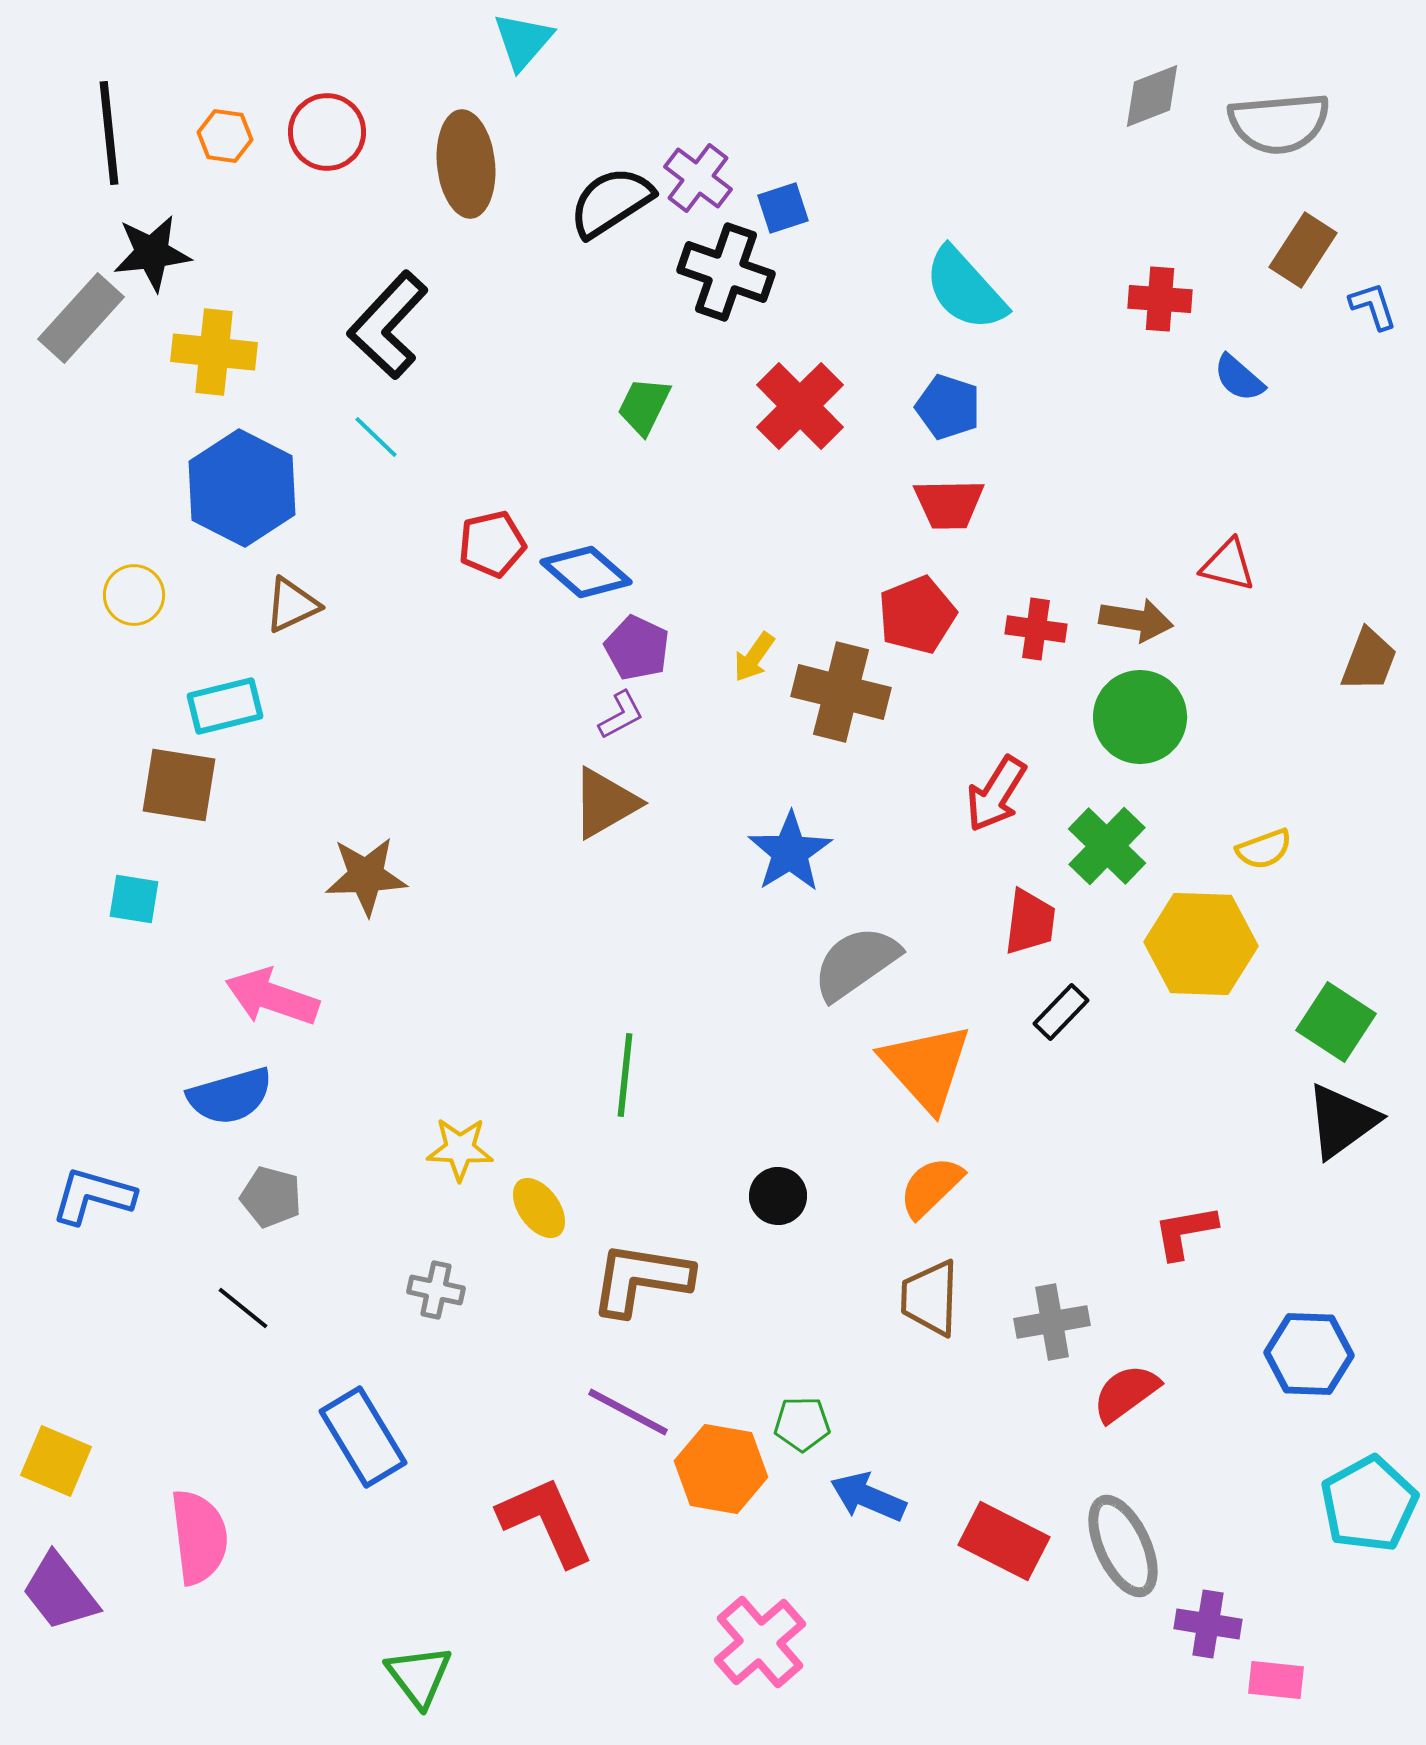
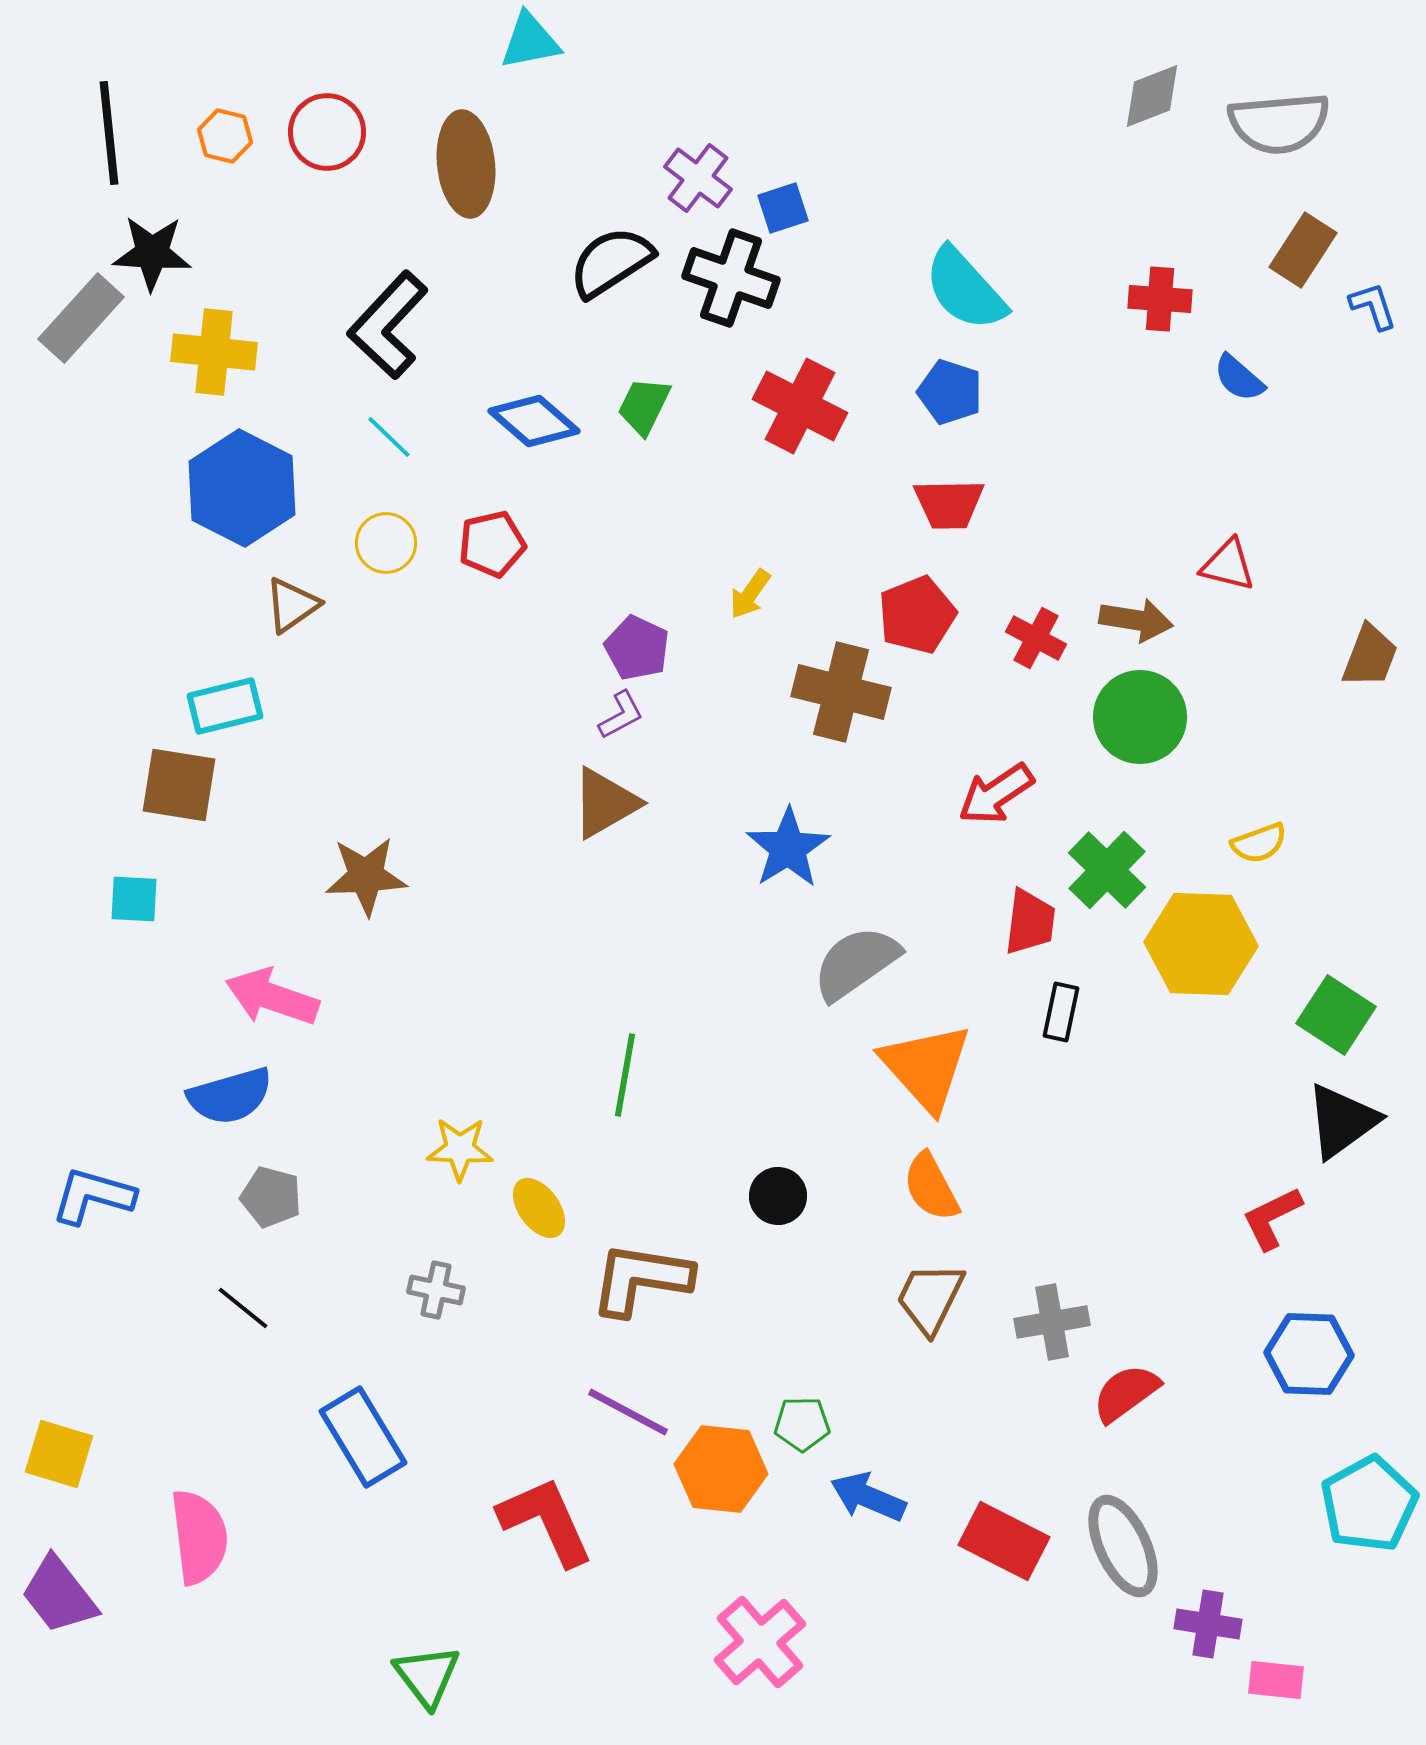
cyan triangle at (523, 41): moved 7 px right; rotated 38 degrees clockwise
orange hexagon at (225, 136): rotated 6 degrees clockwise
black semicircle at (611, 202): moved 60 px down
black star at (152, 253): rotated 10 degrees clockwise
black cross at (726, 272): moved 5 px right, 6 px down
red cross at (800, 406): rotated 18 degrees counterclockwise
blue pentagon at (948, 407): moved 2 px right, 15 px up
cyan line at (376, 437): moved 13 px right
blue diamond at (586, 572): moved 52 px left, 151 px up
yellow circle at (134, 595): moved 252 px right, 52 px up
brown triangle at (292, 605): rotated 10 degrees counterclockwise
red cross at (1036, 629): moved 9 px down; rotated 20 degrees clockwise
yellow arrow at (754, 657): moved 4 px left, 63 px up
brown trapezoid at (1369, 660): moved 1 px right, 4 px up
red arrow at (996, 794): rotated 24 degrees clockwise
green cross at (1107, 846): moved 24 px down
yellow semicircle at (1264, 849): moved 5 px left, 6 px up
blue star at (790, 852): moved 2 px left, 4 px up
cyan square at (134, 899): rotated 6 degrees counterclockwise
black rectangle at (1061, 1012): rotated 32 degrees counterclockwise
green square at (1336, 1022): moved 7 px up
green line at (625, 1075): rotated 4 degrees clockwise
orange semicircle at (931, 1187): rotated 74 degrees counterclockwise
red L-shape at (1185, 1232): moved 87 px right, 14 px up; rotated 16 degrees counterclockwise
brown trapezoid at (930, 1298): rotated 24 degrees clockwise
yellow square at (56, 1461): moved 3 px right, 7 px up; rotated 6 degrees counterclockwise
orange hexagon at (721, 1469): rotated 4 degrees counterclockwise
purple trapezoid at (60, 1592): moved 1 px left, 3 px down
green triangle at (419, 1676): moved 8 px right
